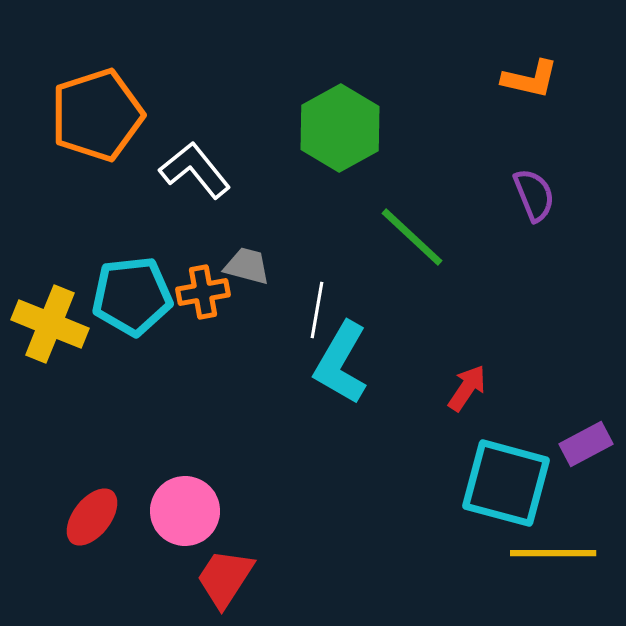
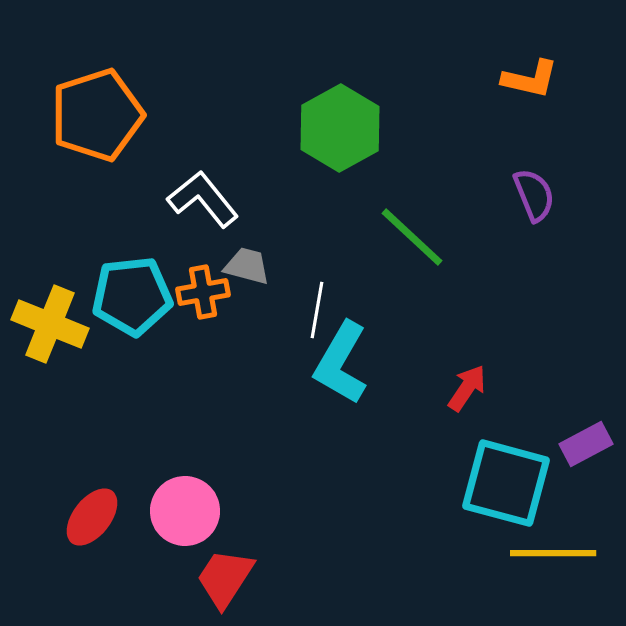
white L-shape: moved 8 px right, 29 px down
